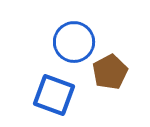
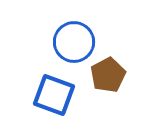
brown pentagon: moved 2 px left, 3 px down
